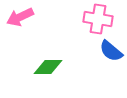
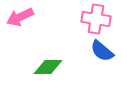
pink cross: moved 2 px left
blue semicircle: moved 9 px left
